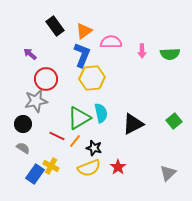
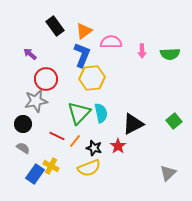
green triangle: moved 5 px up; rotated 15 degrees counterclockwise
red star: moved 21 px up
